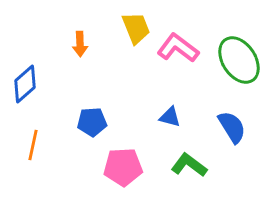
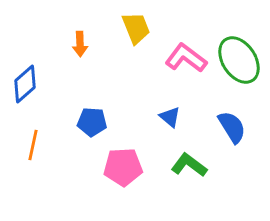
pink L-shape: moved 8 px right, 10 px down
blue triangle: rotated 25 degrees clockwise
blue pentagon: rotated 8 degrees clockwise
